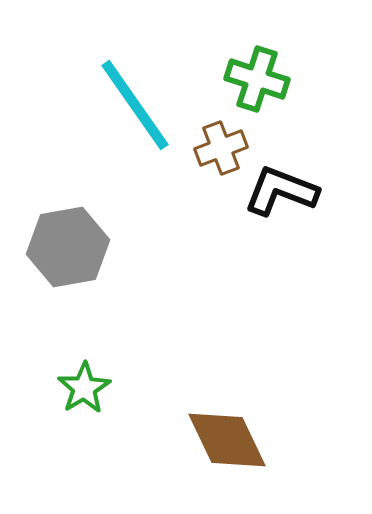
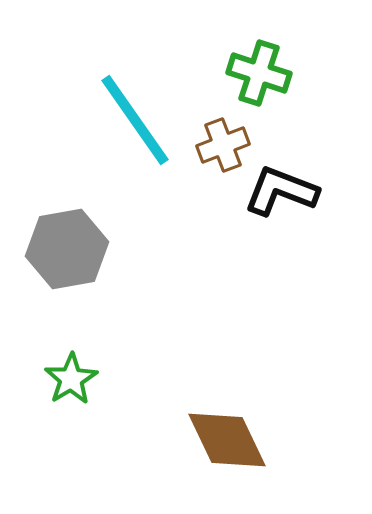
green cross: moved 2 px right, 6 px up
cyan line: moved 15 px down
brown cross: moved 2 px right, 3 px up
gray hexagon: moved 1 px left, 2 px down
green star: moved 13 px left, 9 px up
